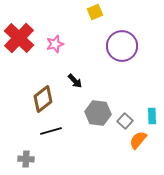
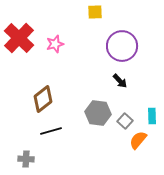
yellow square: rotated 21 degrees clockwise
black arrow: moved 45 px right
